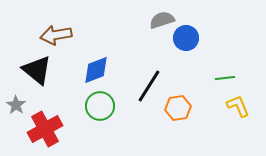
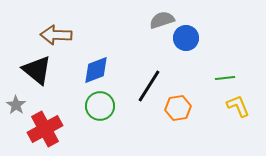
brown arrow: rotated 12 degrees clockwise
